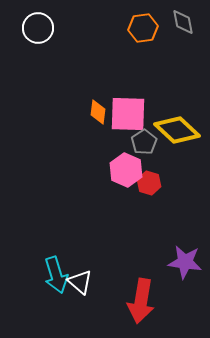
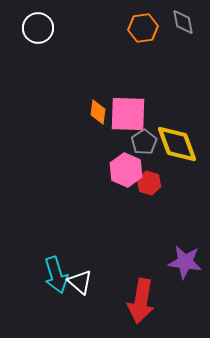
yellow diamond: moved 14 px down; rotated 27 degrees clockwise
